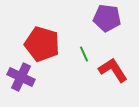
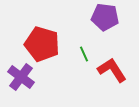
purple pentagon: moved 2 px left, 1 px up
red L-shape: moved 1 px left
purple cross: rotated 12 degrees clockwise
